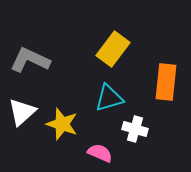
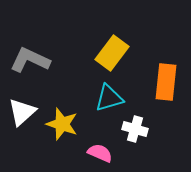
yellow rectangle: moved 1 px left, 4 px down
